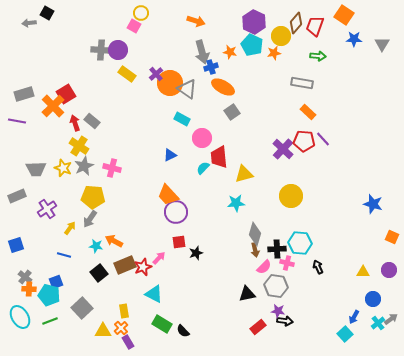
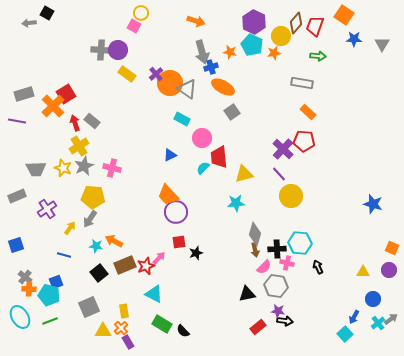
purple line at (323, 139): moved 44 px left, 35 px down
yellow cross at (79, 146): rotated 24 degrees clockwise
orange square at (392, 237): moved 11 px down
red star at (143, 267): moved 3 px right, 1 px up
gray square at (82, 308): moved 7 px right, 1 px up; rotated 20 degrees clockwise
